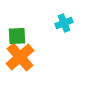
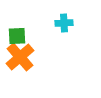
cyan cross: rotated 18 degrees clockwise
